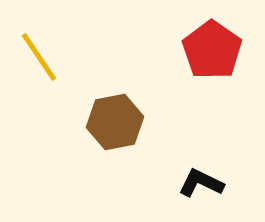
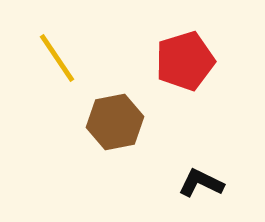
red pentagon: moved 27 px left, 11 px down; rotated 20 degrees clockwise
yellow line: moved 18 px right, 1 px down
